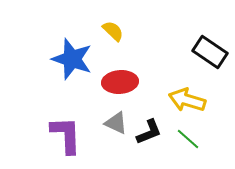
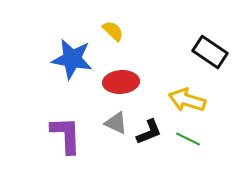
blue star: rotated 9 degrees counterclockwise
red ellipse: moved 1 px right
green line: rotated 15 degrees counterclockwise
